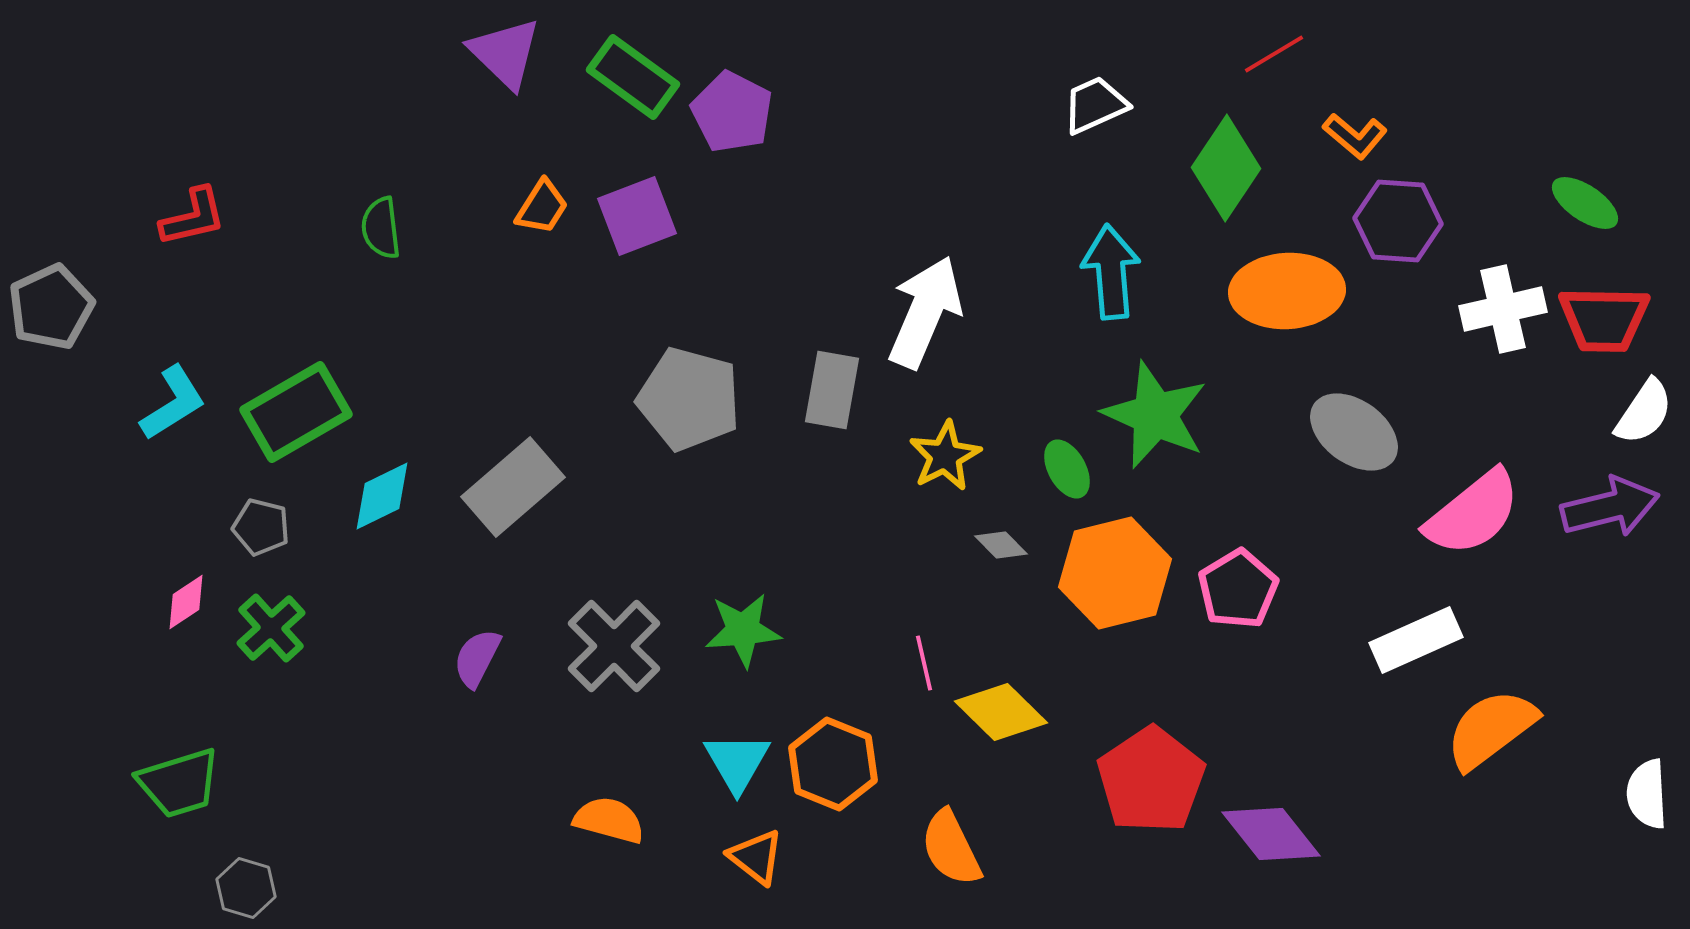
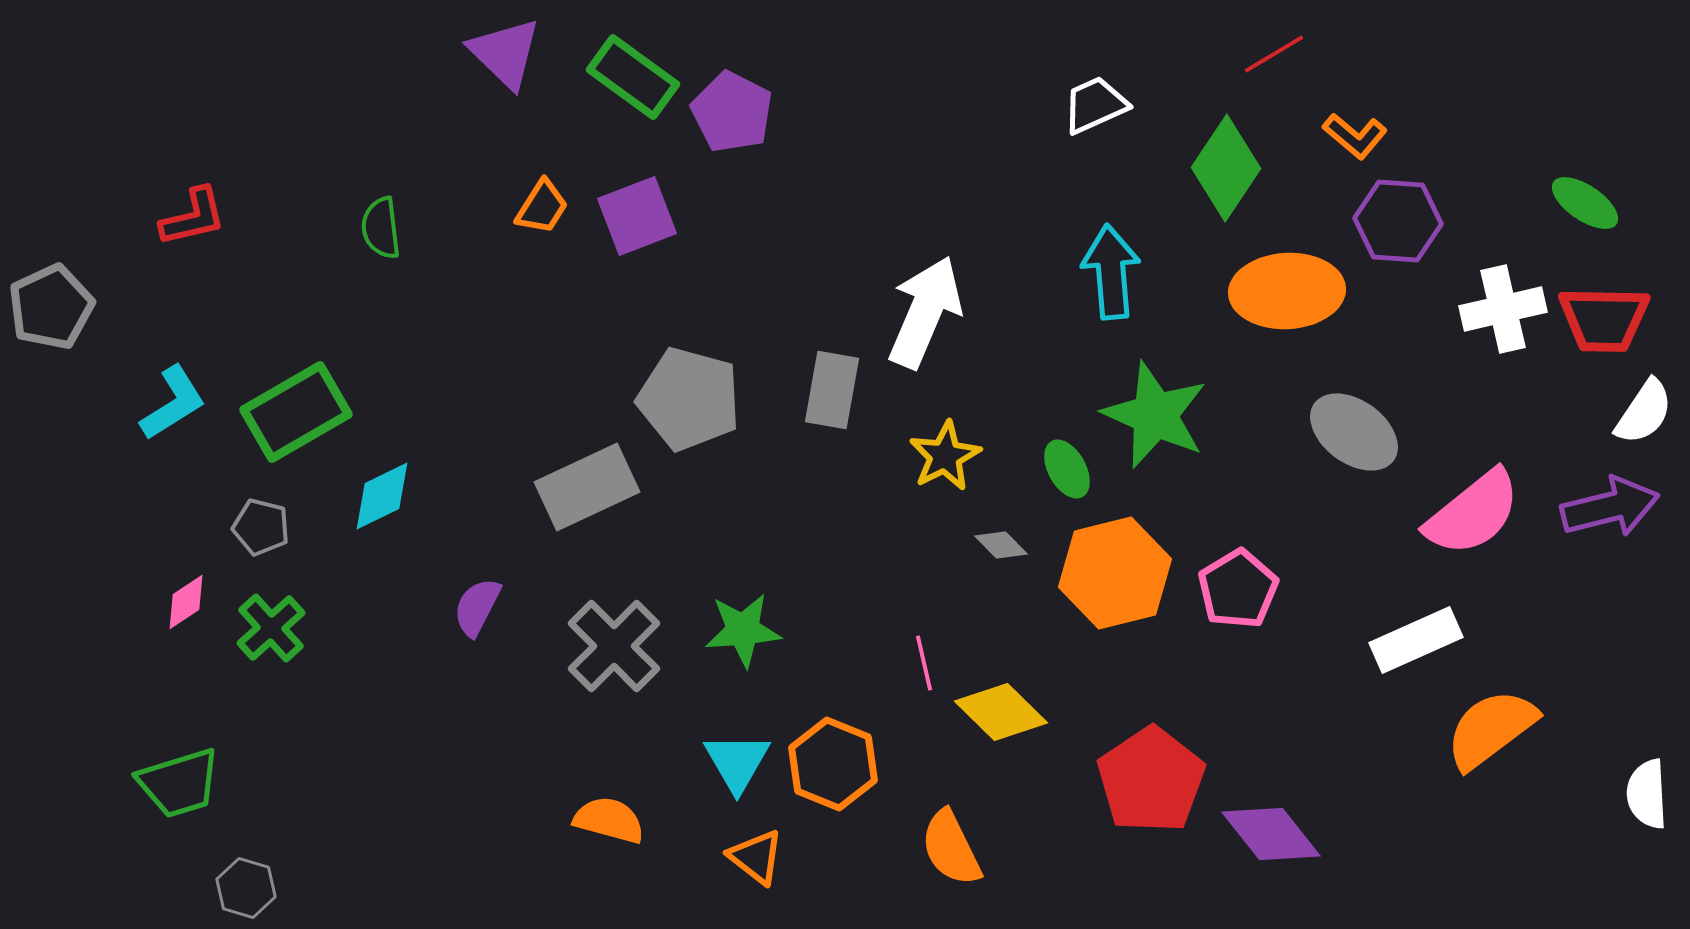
gray rectangle at (513, 487): moved 74 px right; rotated 16 degrees clockwise
purple semicircle at (477, 658): moved 51 px up
